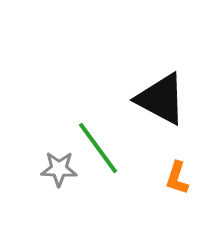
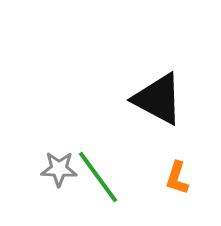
black triangle: moved 3 px left
green line: moved 29 px down
